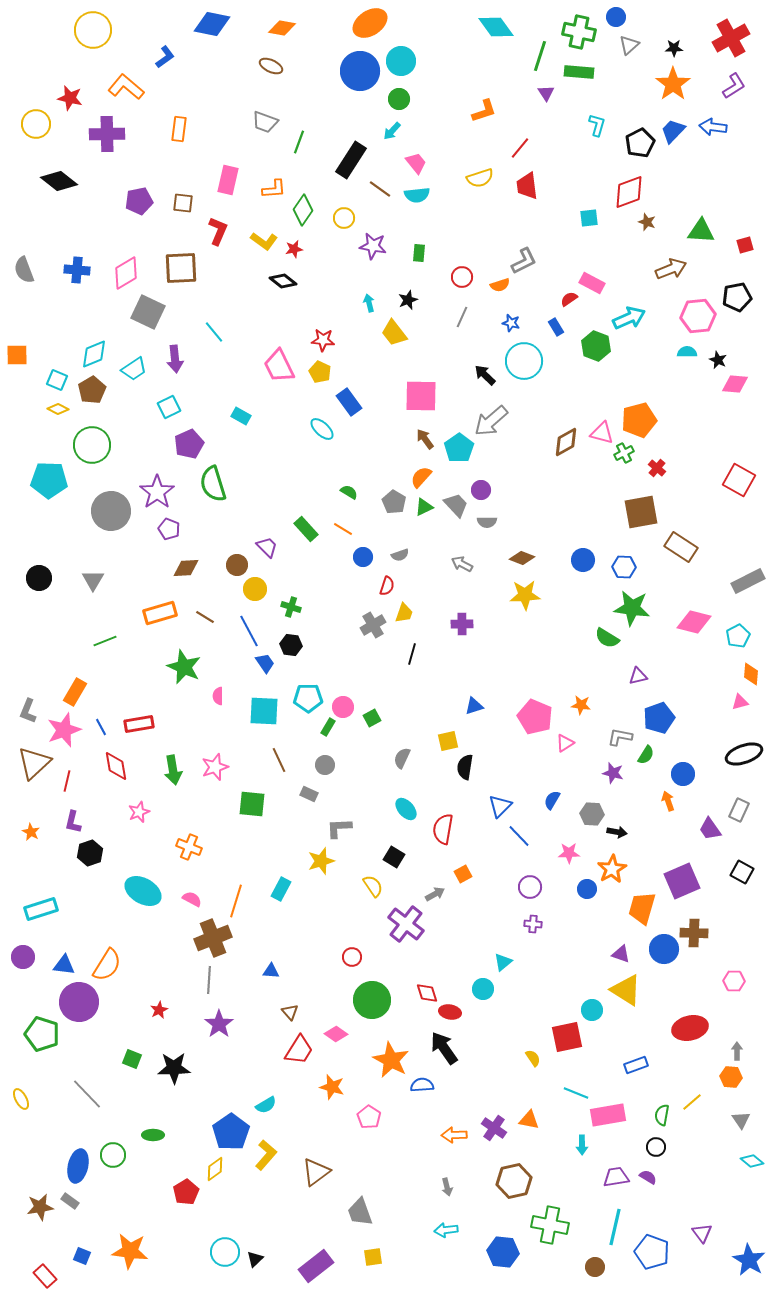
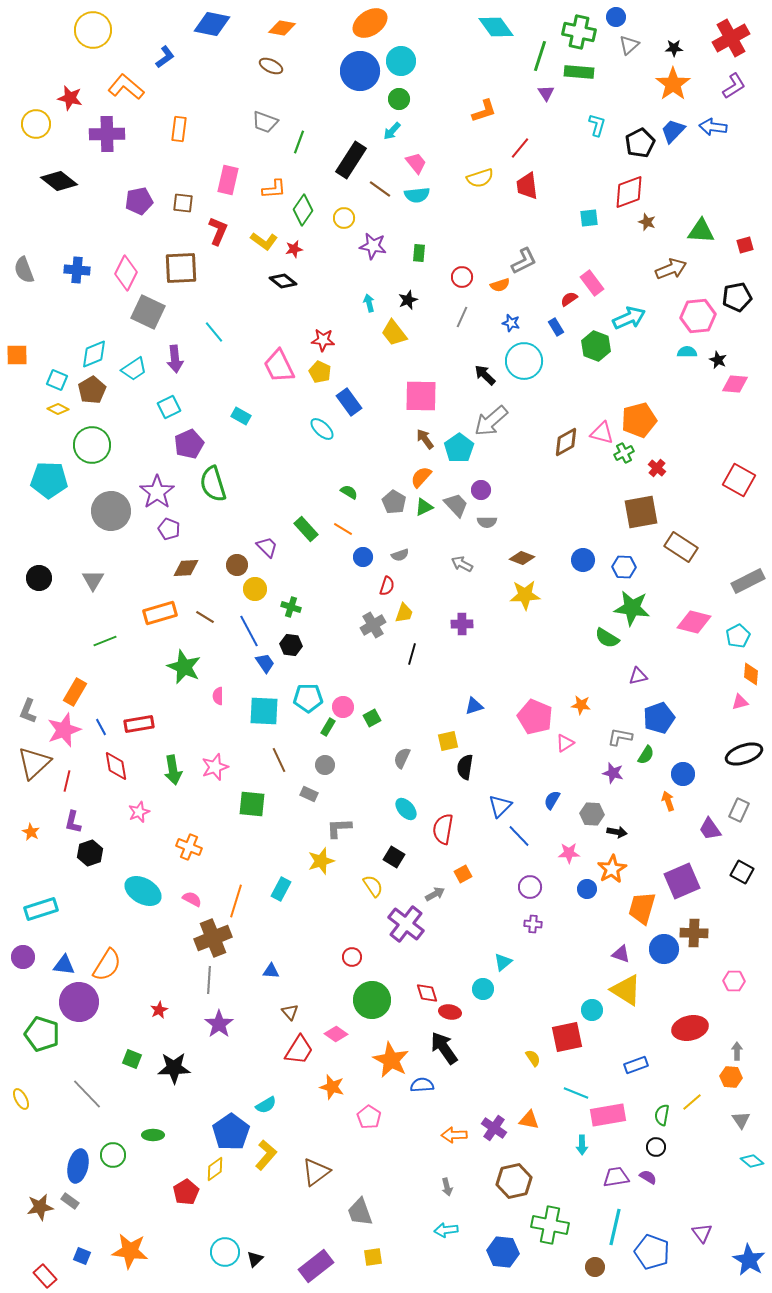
pink diamond at (126, 273): rotated 32 degrees counterclockwise
pink rectangle at (592, 283): rotated 25 degrees clockwise
